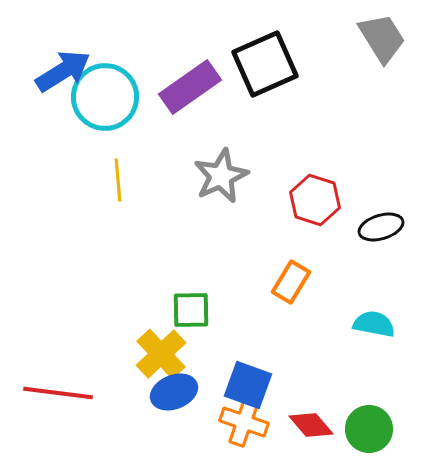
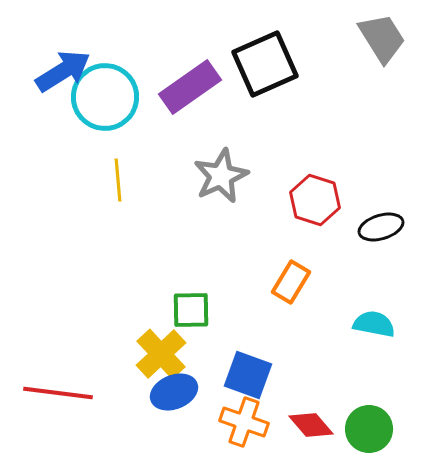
blue square: moved 10 px up
